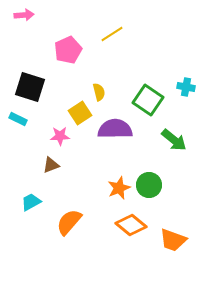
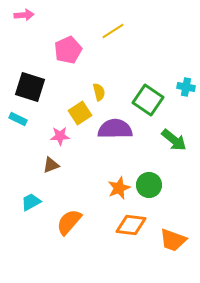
yellow line: moved 1 px right, 3 px up
orange diamond: rotated 32 degrees counterclockwise
